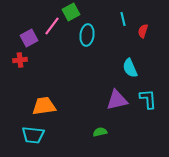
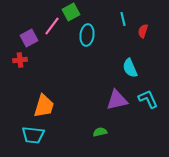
cyan L-shape: rotated 20 degrees counterclockwise
orange trapezoid: rotated 115 degrees clockwise
